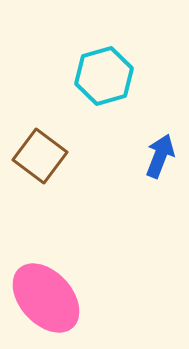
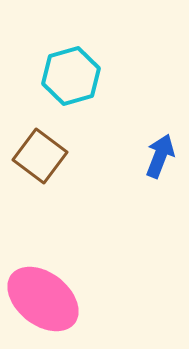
cyan hexagon: moved 33 px left
pink ellipse: moved 3 px left, 1 px down; rotated 10 degrees counterclockwise
